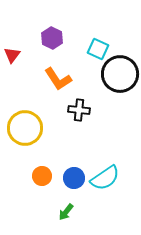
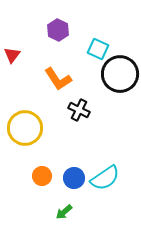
purple hexagon: moved 6 px right, 8 px up
black cross: rotated 20 degrees clockwise
green arrow: moved 2 px left; rotated 12 degrees clockwise
